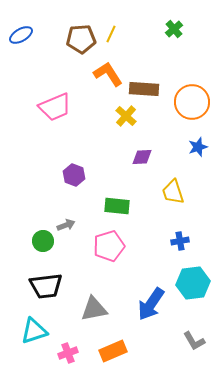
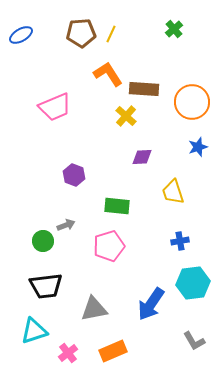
brown pentagon: moved 6 px up
pink cross: rotated 18 degrees counterclockwise
